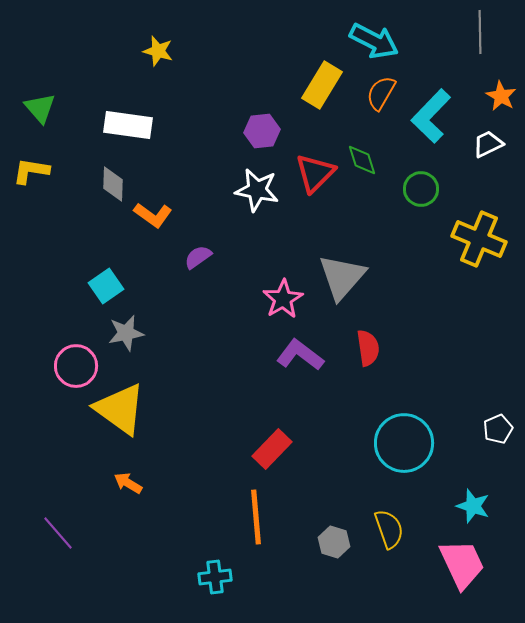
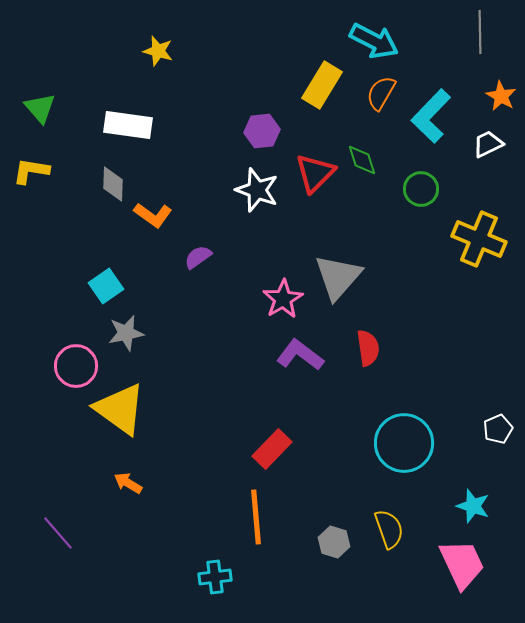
white star: rotated 9 degrees clockwise
gray triangle: moved 4 px left
